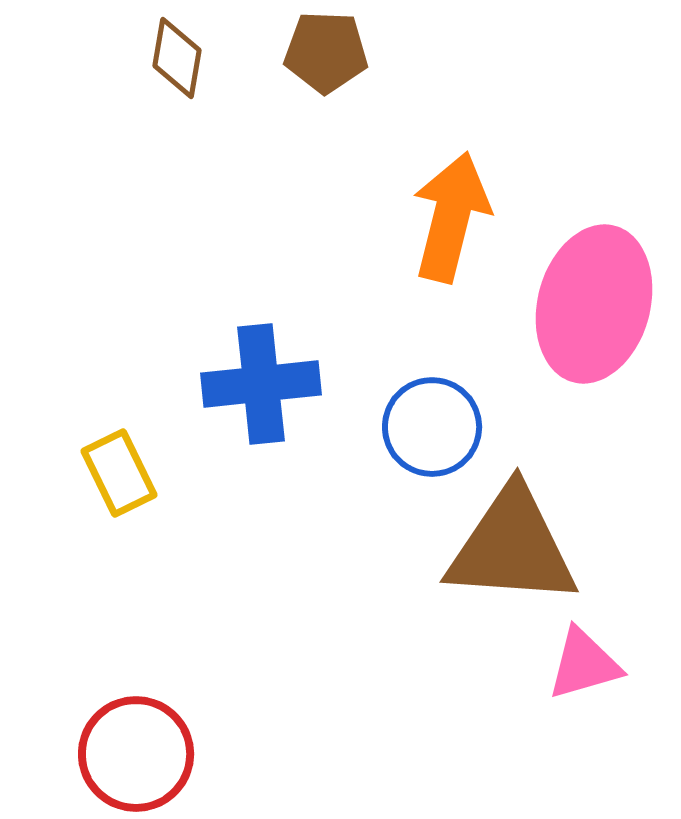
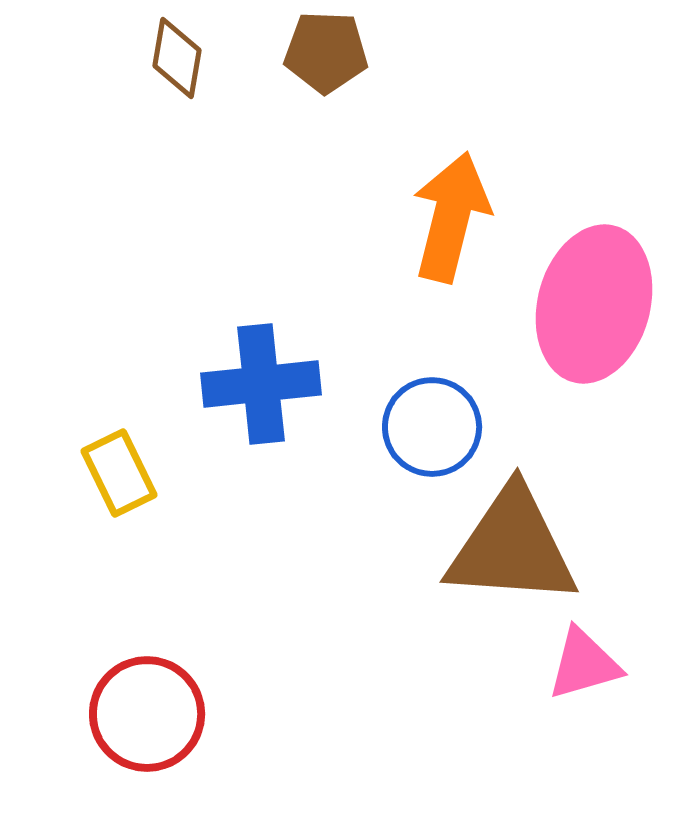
red circle: moved 11 px right, 40 px up
